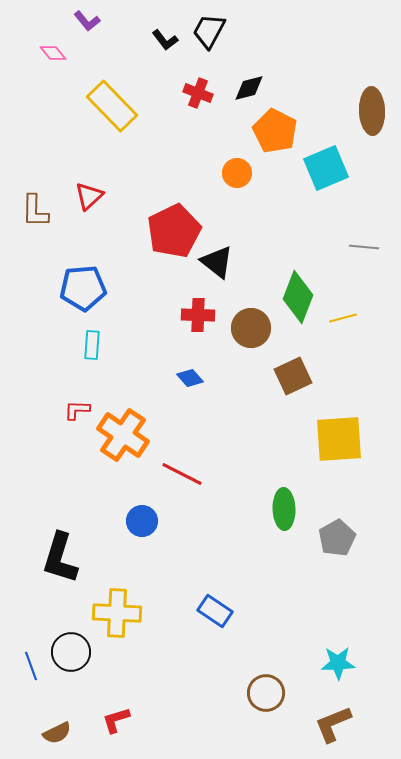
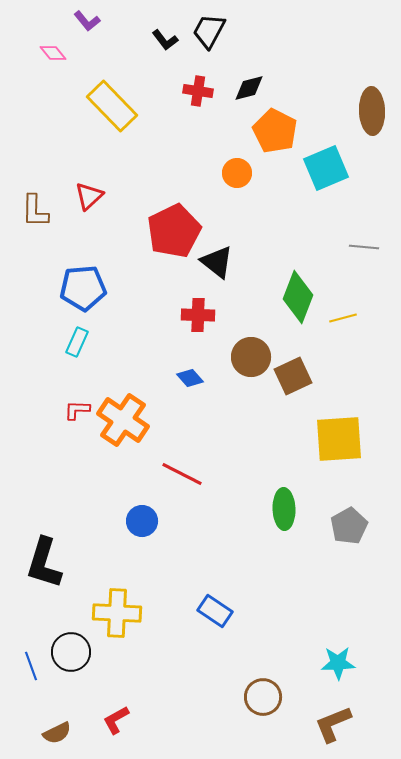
red cross at (198, 93): moved 2 px up; rotated 12 degrees counterclockwise
brown circle at (251, 328): moved 29 px down
cyan rectangle at (92, 345): moved 15 px left, 3 px up; rotated 20 degrees clockwise
orange cross at (123, 435): moved 15 px up
gray pentagon at (337, 538): moved 12 px right, 12 px up
black L-shape at (60, 558): moved 16 px left, 5 px down
brown circle at (266, 693): moved 3 px left, 4 px down
red L-shape at (116, 720): rotated 12 degrees counterclockwise
